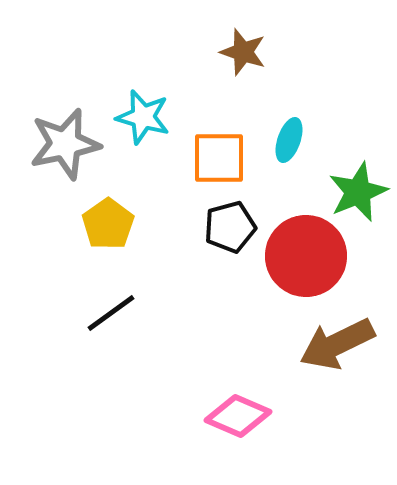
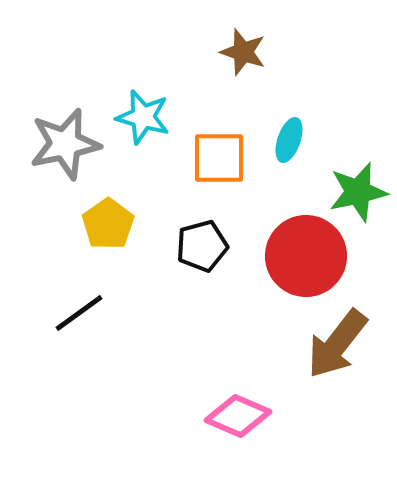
green star: rotated 10 degrees clockwise
black pentagon: moved 28 px left, 19 px down
black line: moved 32 px left
brown arrow: rotated 26 degrees counterclockwise
